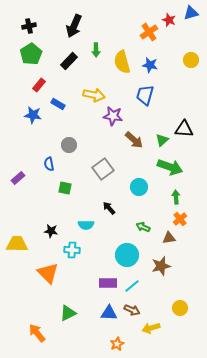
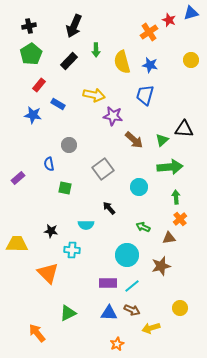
green arrow at (170, 167): rotated 25 degrees counterclockwise
